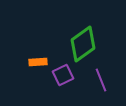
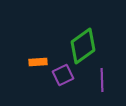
green diamond: moved 2 px down
purple line: moved 1 px right; rotated 20 degrees clockwise
